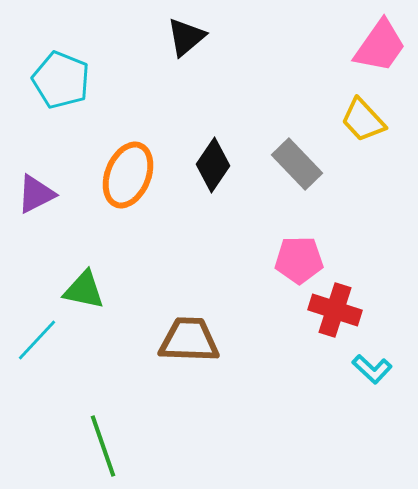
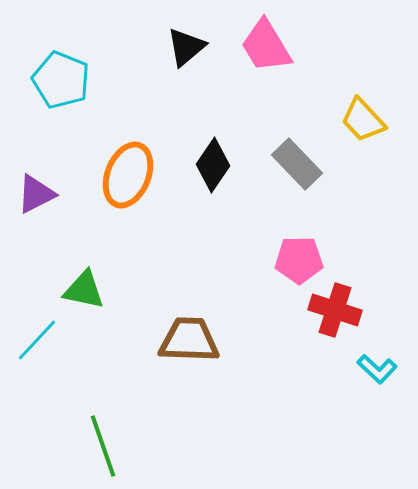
black triangle: moved 10 px down
pink trapezoid: moved 114 px left; rotated 114 degrees clockwise
cyan L-shape: moved 5 px right
